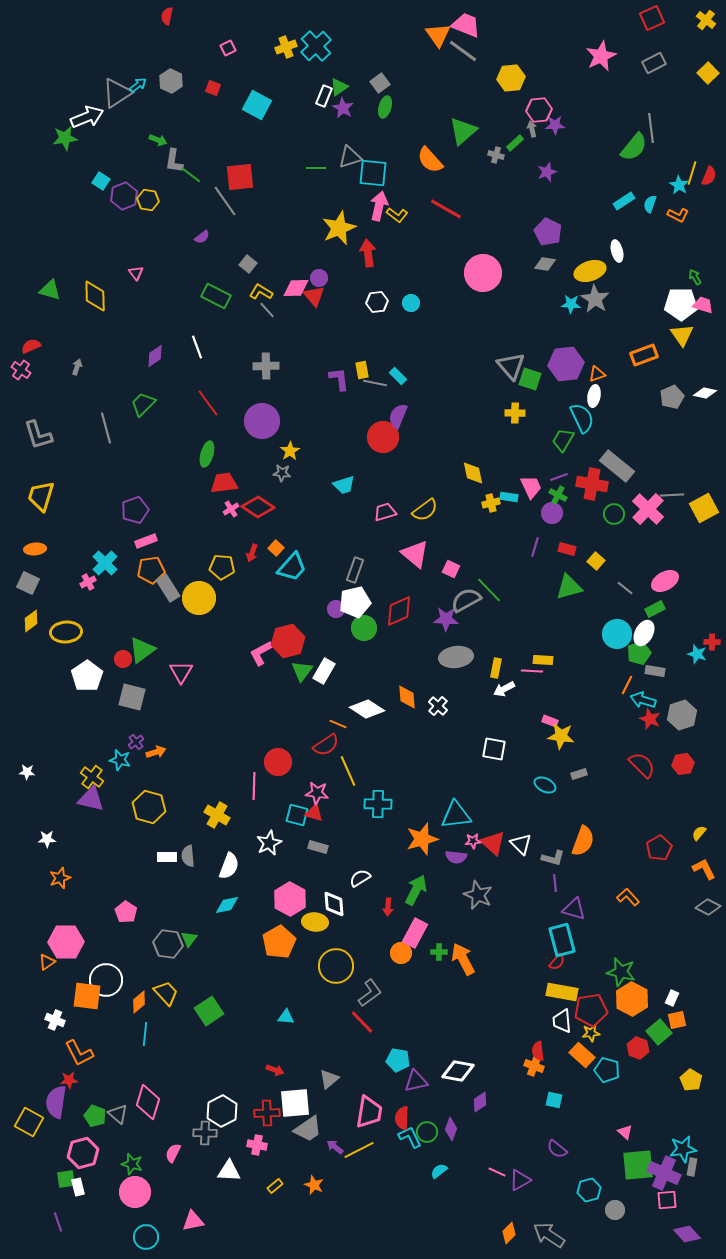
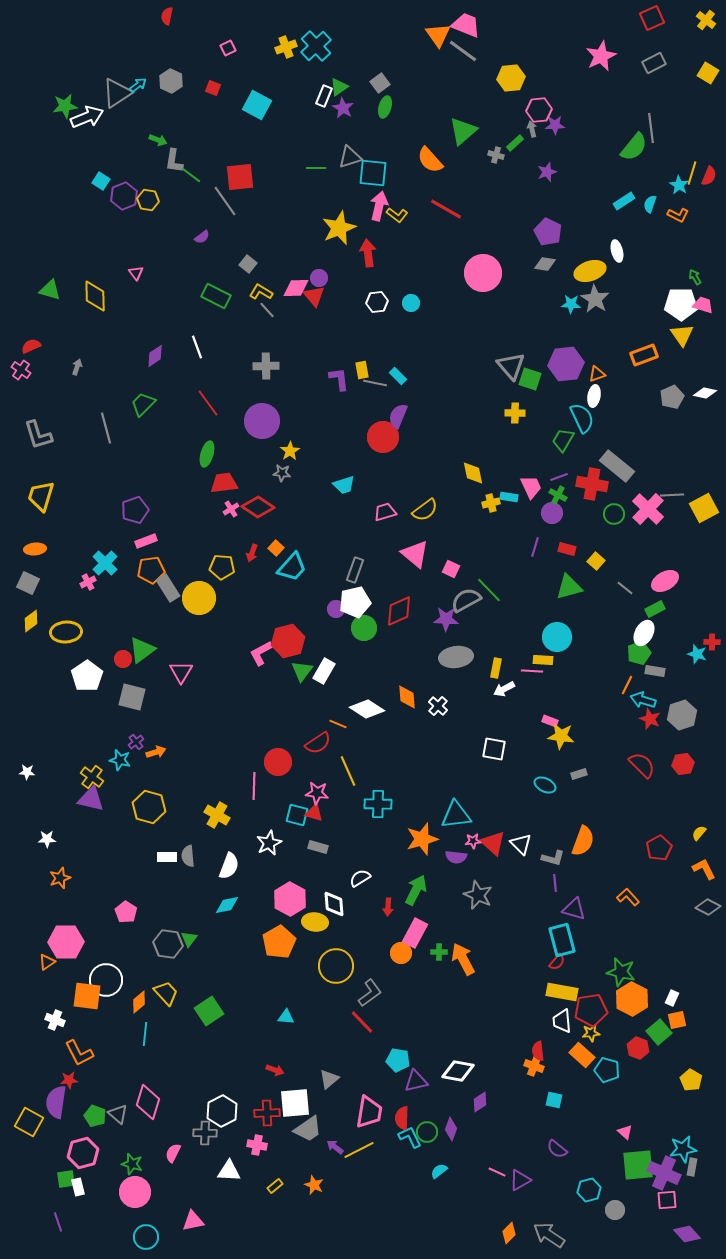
yellow square at (708, 73): rotated 15 degrees counterclockwise
green star at (65, 138): moved 32 px up
cyan circle at (617, 634): moved 60 px left, 3 px down
red semicircle at (326, 745): moved 8 px left, 2 px up
